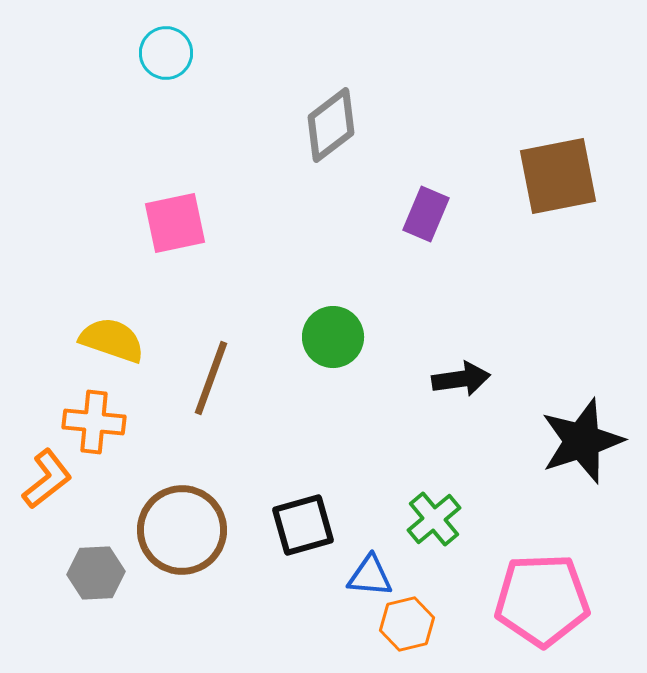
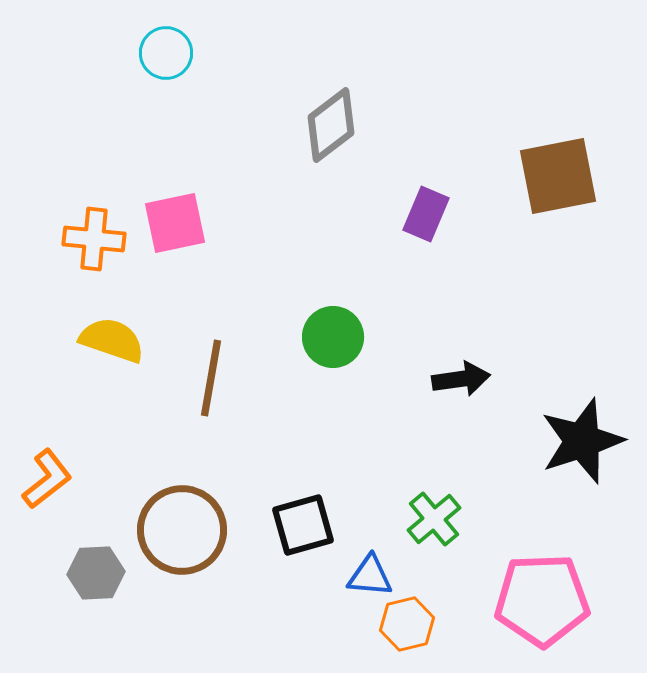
brown line: rotated 10 degrees counterclockwise
orange cross: moved 183 px up
